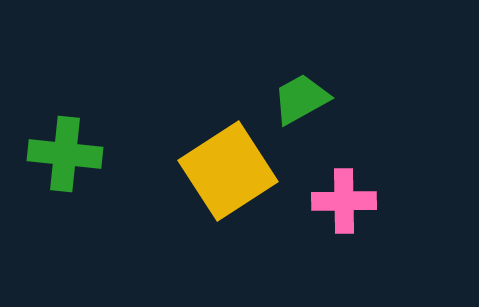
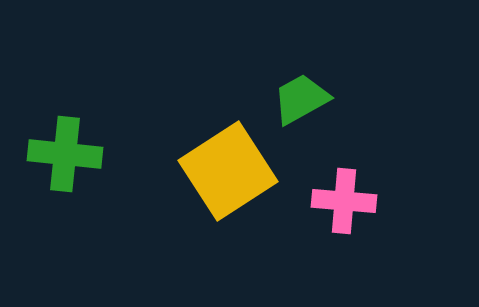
pink cross: rotated 6 degrees clockwise
